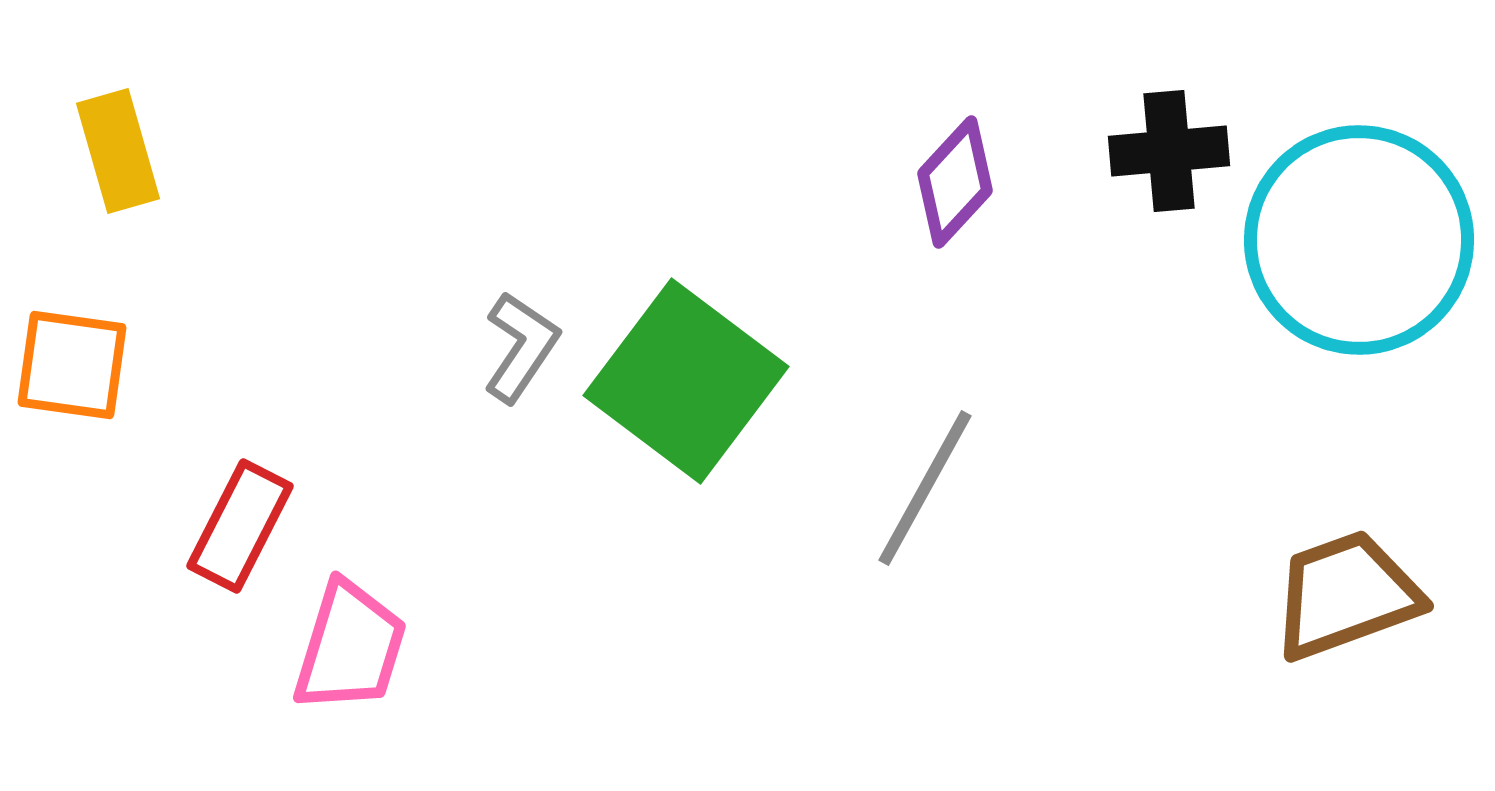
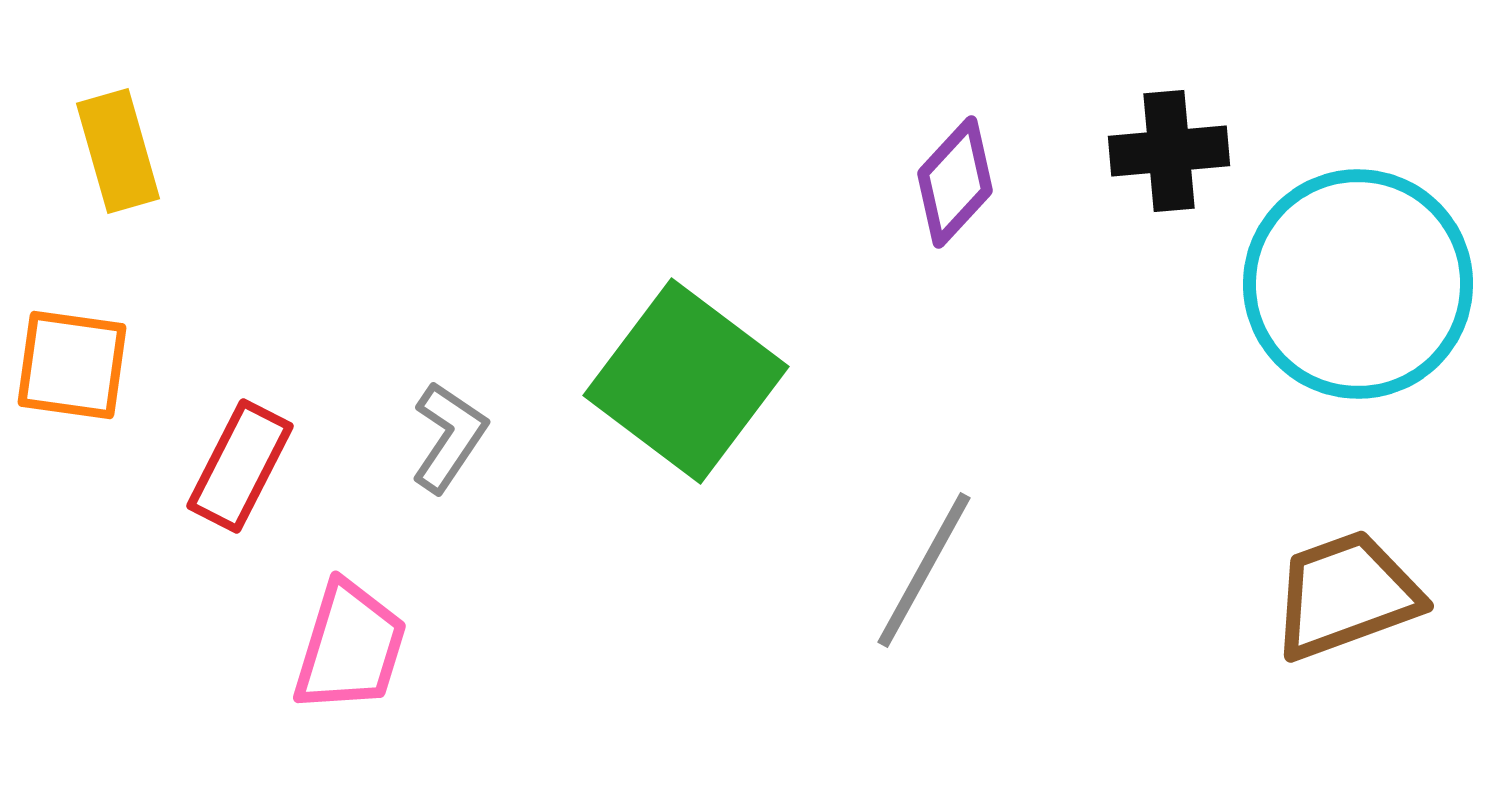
cyan circle: moved 1 px left, 44 px down
gray L-shape: moved 72 px left, 90 px down
gray line: moved 1 px left, 82 px down
red rectangle: moved 60 px up
